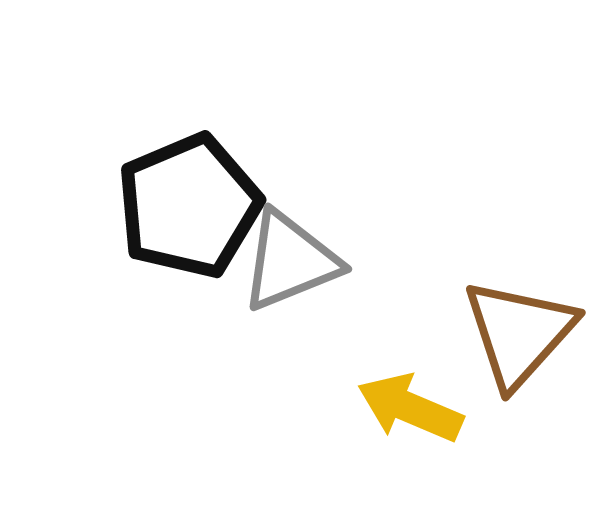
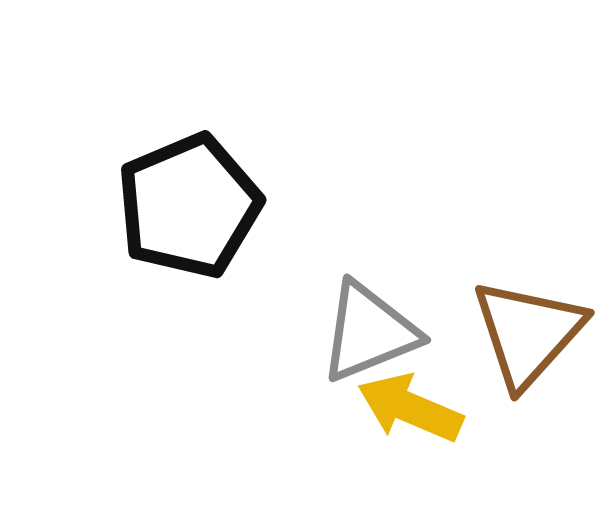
gray triangle: moved 79 px right, 71 px down
brown triangle: moved 9 px right
